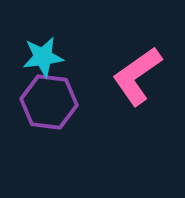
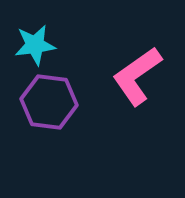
cyan star: moved 8 px left, 12 px up
